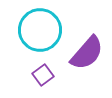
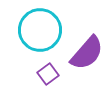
purple square: moved 5 px right, 1 px up
